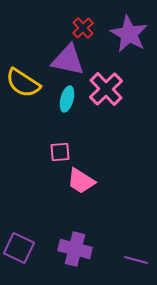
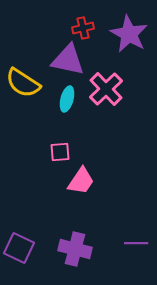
red cross: rotated 30 degrees clockwise
pink trapezoid: rotated 88 degrees counterclockwise
purple line: moved 17 px up; rotated 15 degrees counterclockwise
